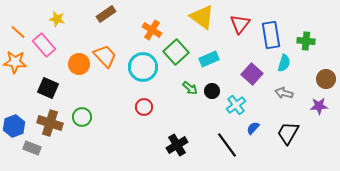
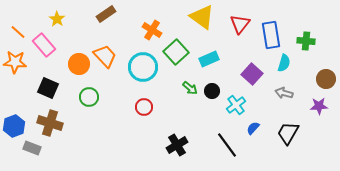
yellow star: rotated 21 degrees clockwise
green circle: moved 7 px right, 20 px up
